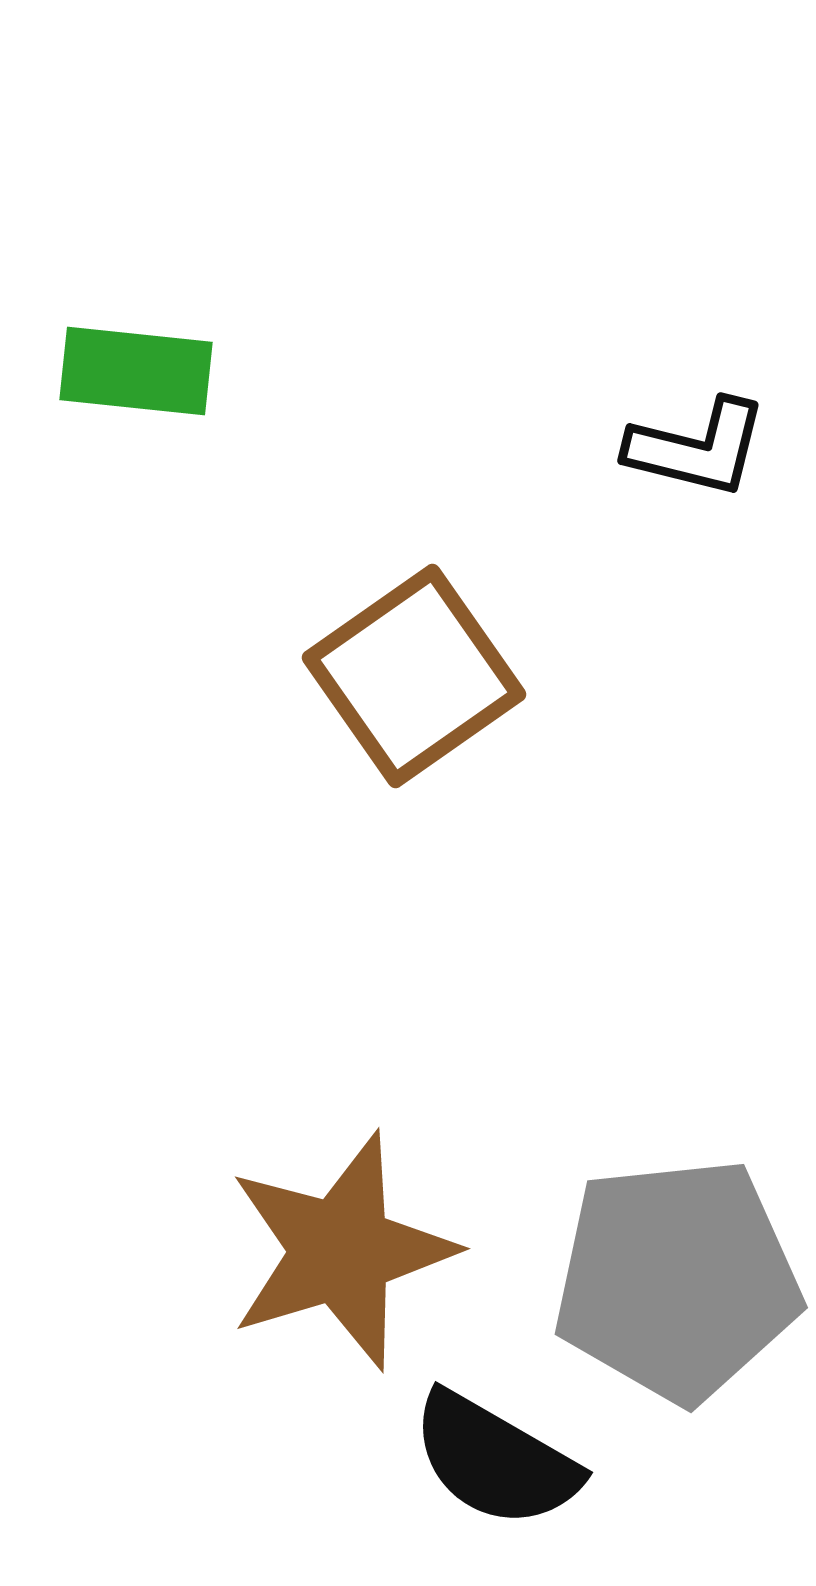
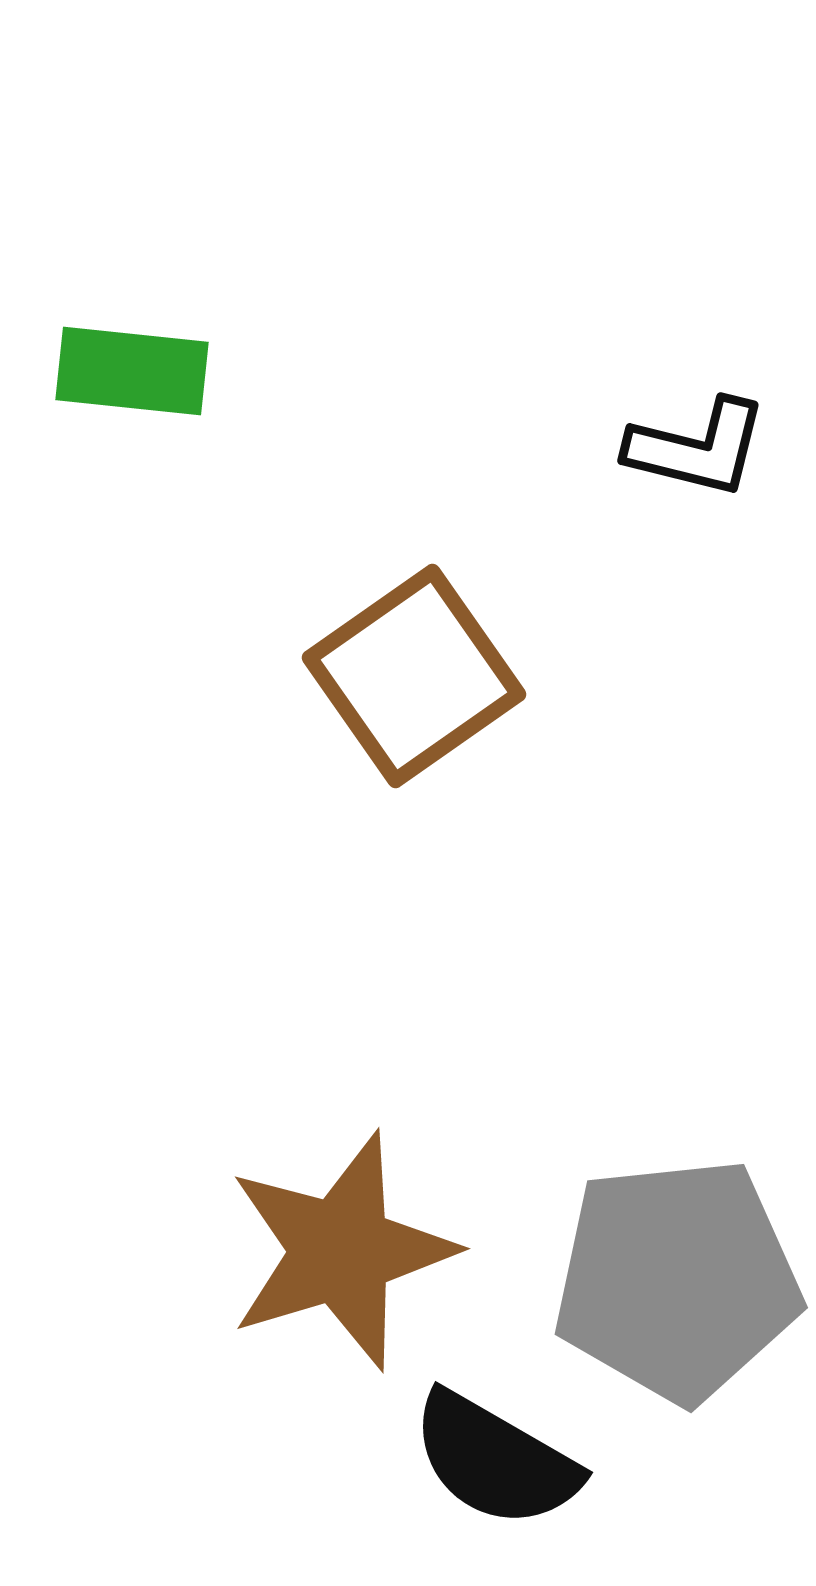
green rectangle: moved 4 px left
